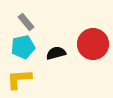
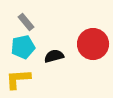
black semicircle: moved 2 px left, 3 px down
yellow L-shape: moved 1 px left
